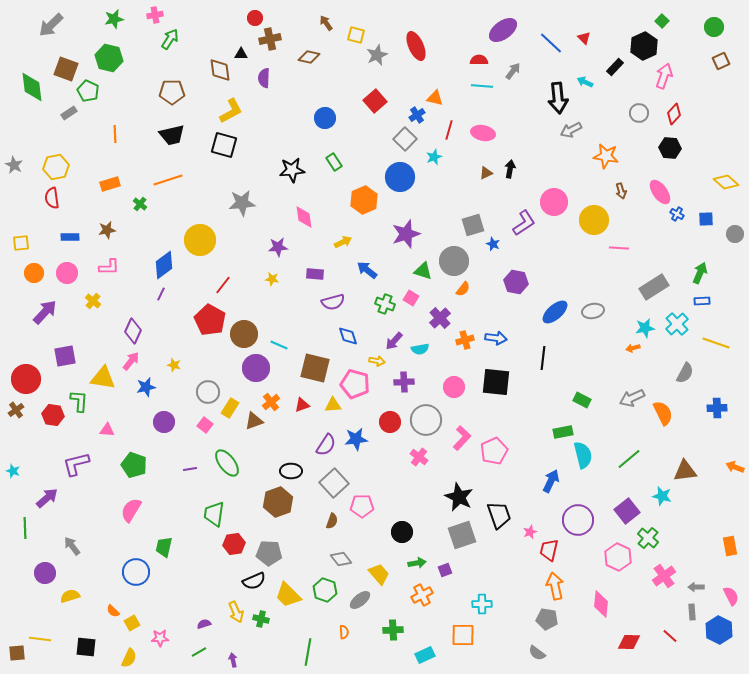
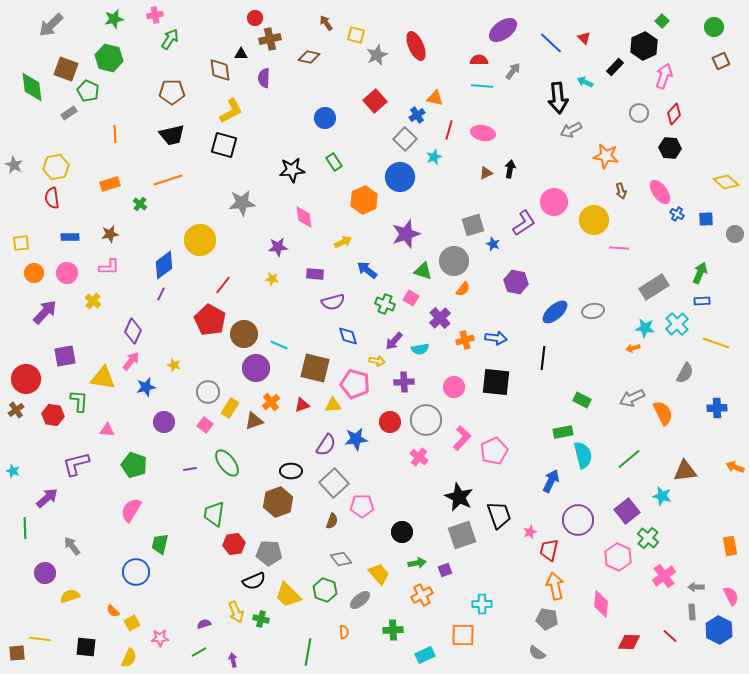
brown star at (107, 230): moved 3 px right, 4 px down
cyan star at (645, 328): rotated 18 degrees clockwise
green trapezoid at (164, 547): moved 4 px left, 3 px up
